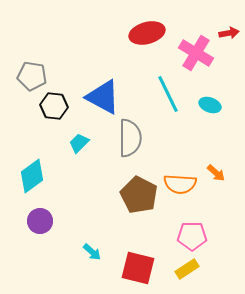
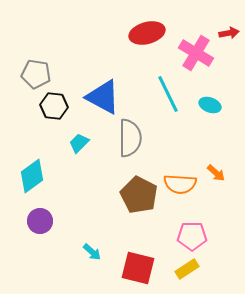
gray pentagon: moved 4 px right, 2 px up
